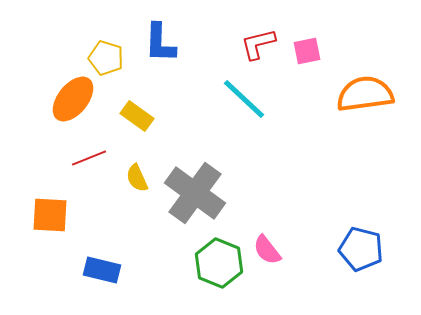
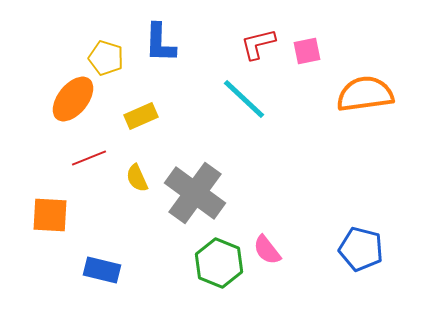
yellow rectangle: moved 4 px right; rotated 60 degrees counterclockwise
